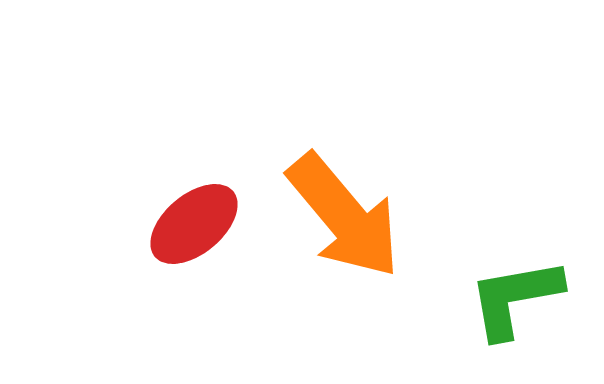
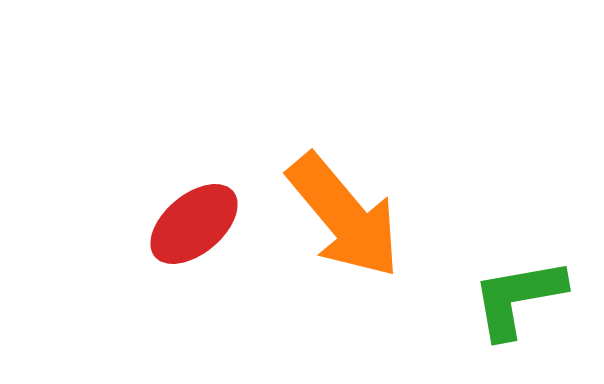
green L-shape: moved 3 px right
